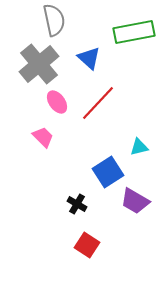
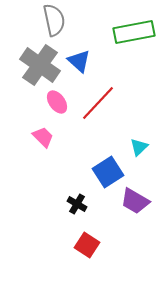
blue triangle: moved 10 px left, 3 px down
gray cross: moved 1 px right, 1 px down; rotated 15 degrees counterclockwise
cyan triangle: rotated 30 degrees counterclockwise
